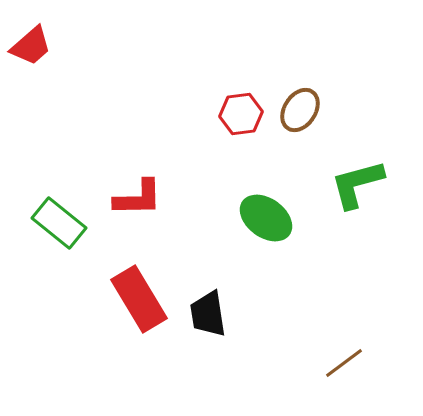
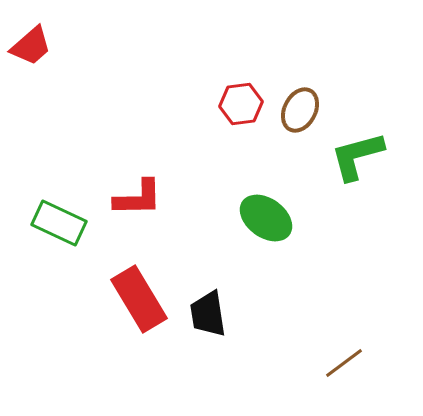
brown ellipse: rotated 6 degrees counterclockwise
red hexagon: moved 10 px up
green L-shape: moved 28 px up
green rectangle: rotated 14 degrees counterclockwise
